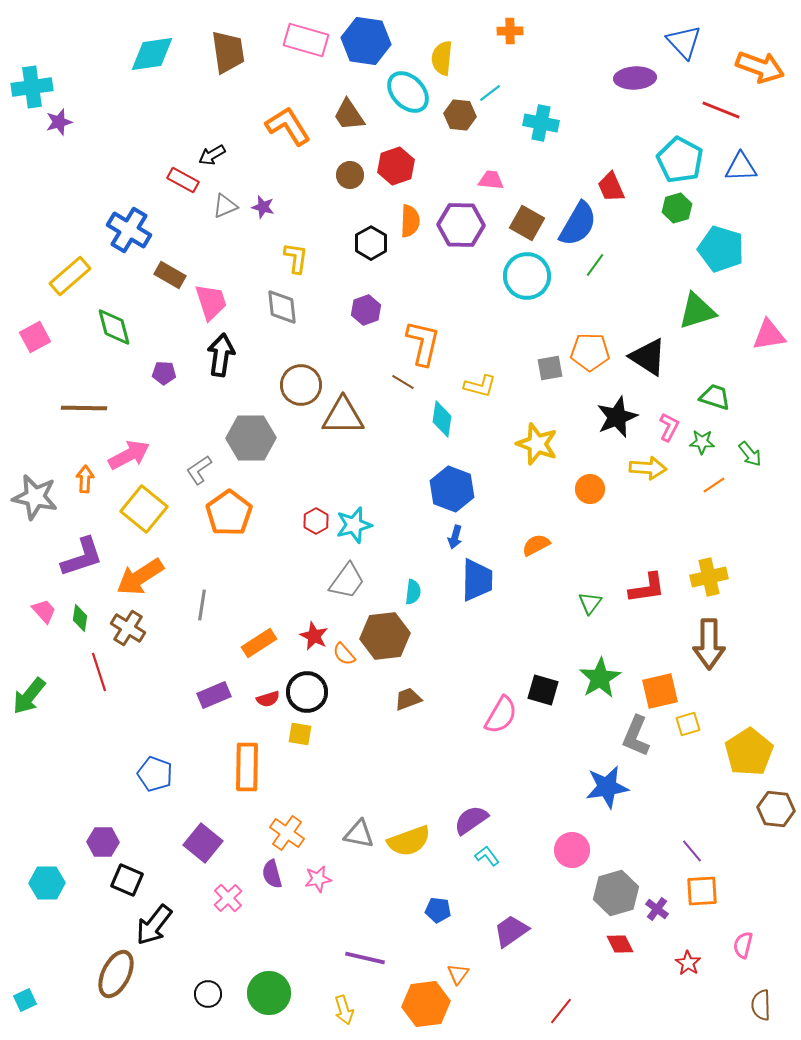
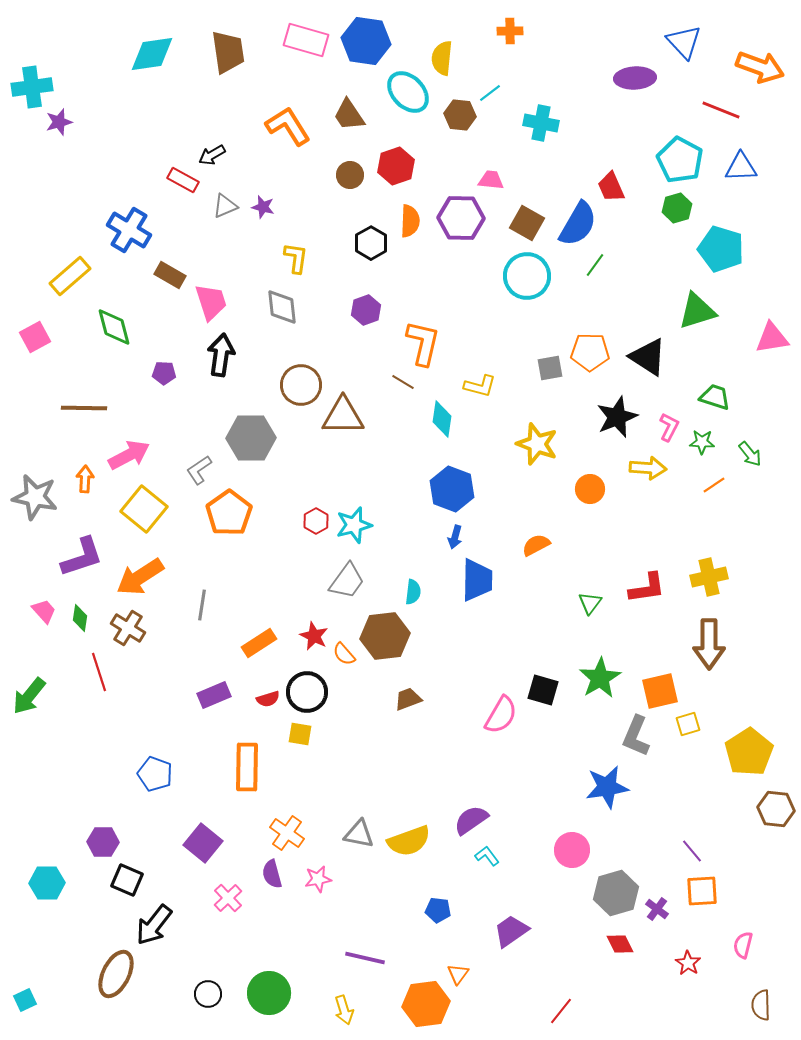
purple hexagon at (461, 225): moved 7 px up
pink triangle at (769, 335): moved 3 px right, 3 px down
